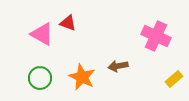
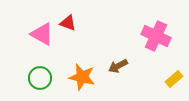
brown arrow: rotated 18 degrees counterclockwise
orange star: rotated 12 degrees counterclockwise
